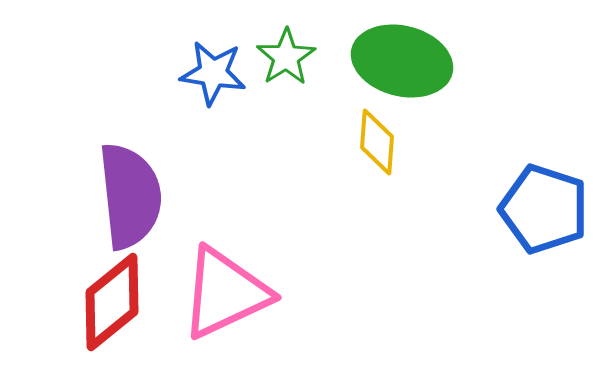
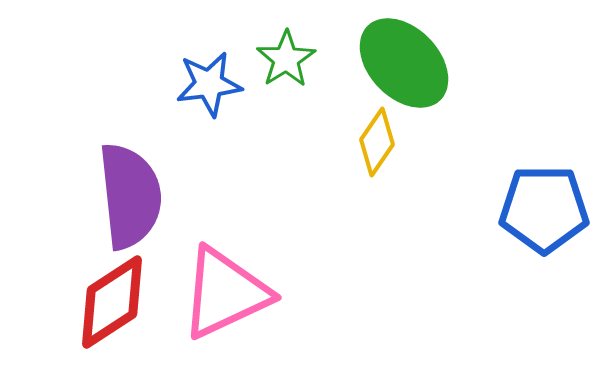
green star: moved 2 px down
green ellipse: moved 2 px right, 2 px down; rotated 32 degrees clockwise
blue star: moved 4 px left, 11 px down; rotated 16 degrees counterclockwise
yellow diamond: rotated 30 degrees clockwise
blue pentagon: rotated 18 degrees counterclockwise
red diamond: rotated 6 degrees clockwise
